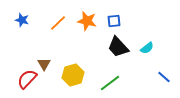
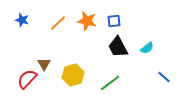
black trapezoid: rotated 15 degrees clockwise
